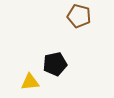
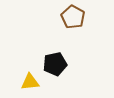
brown pentagon: moved 6 px left, 1 px down; rotated 15 degrees clockwise
